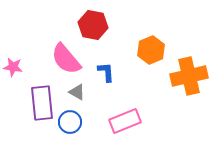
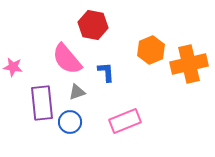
pink semicircle: moved 1 px right
orange cross: moved 12 px up
gray triangle: rotated 48 degrees counterclockwise
